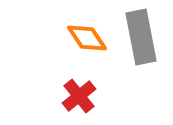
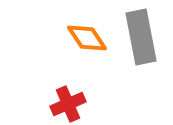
red cross: moved 11 px left, 8 px down; rotated 16 degrees clockwise
